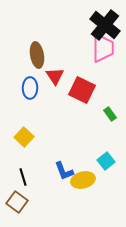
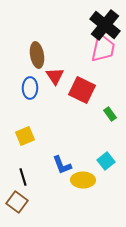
pink trapezoid: rotated 12 degrees clockwise
yellow square: moved 1 px right, 1 px up; rotated 24 degrees clockwise
blue L-shape: moved 2 px left, 6 px up
yellow ellipse: rotated 15 degrees clockwise
